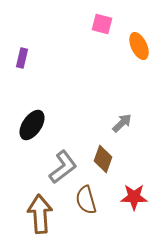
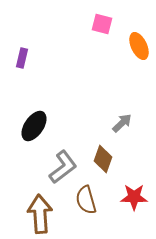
black ellipse: moved 2 px right, 1 px down
